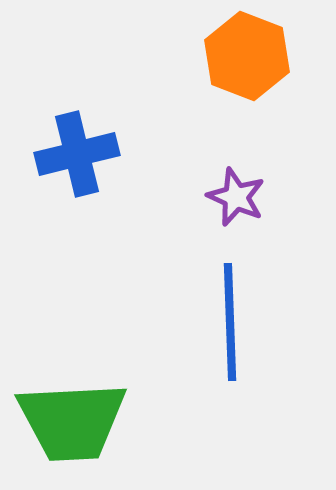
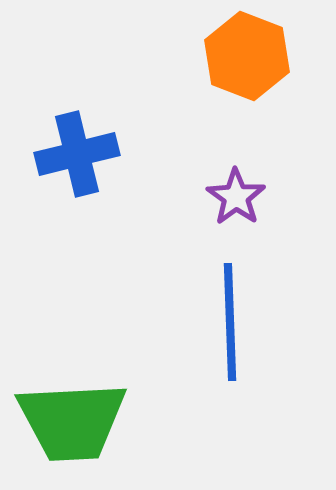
purple star: rotated 12 degrees clockwise
